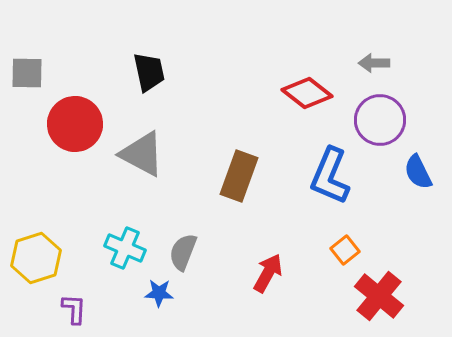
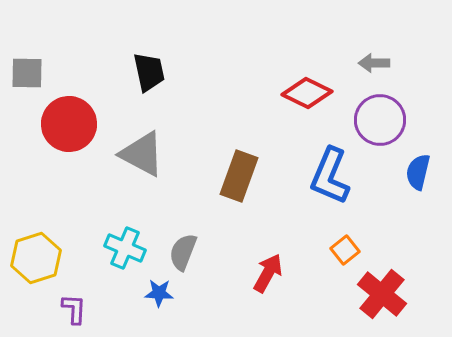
red diamond: rotated 12 degrees counterclockwise
red circle: moved 6 px left
blue semicircle: rotated 39 degrees clockwise
red cross: moved 3 px right, 2 px up
